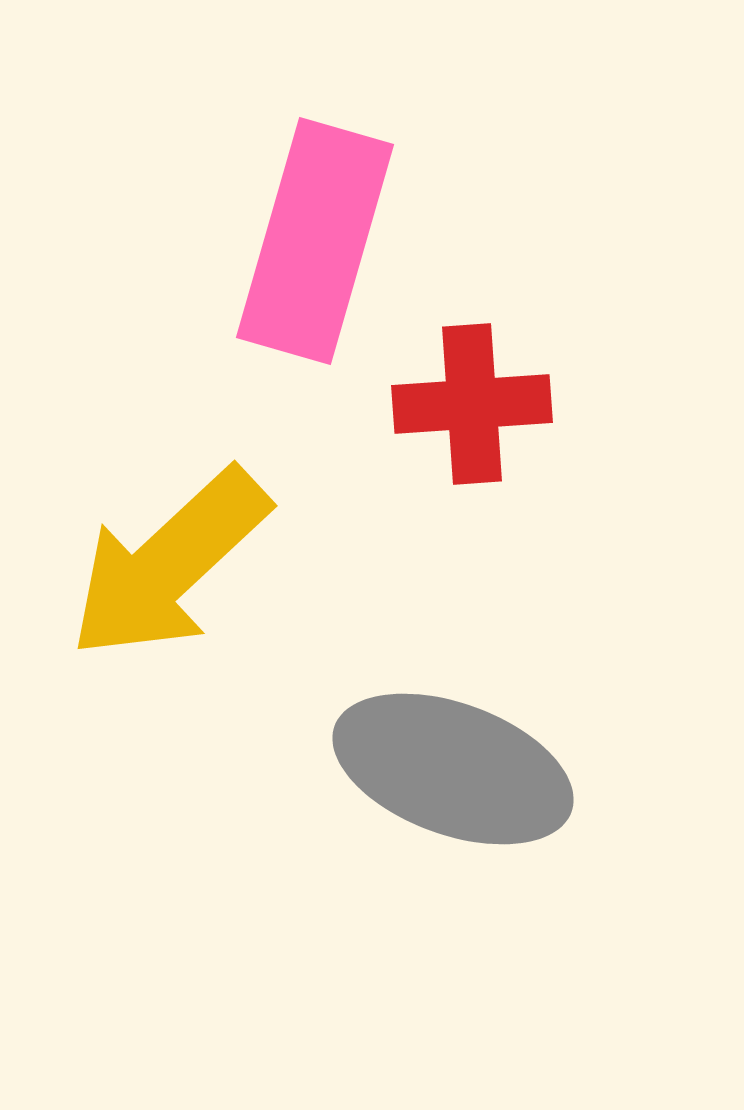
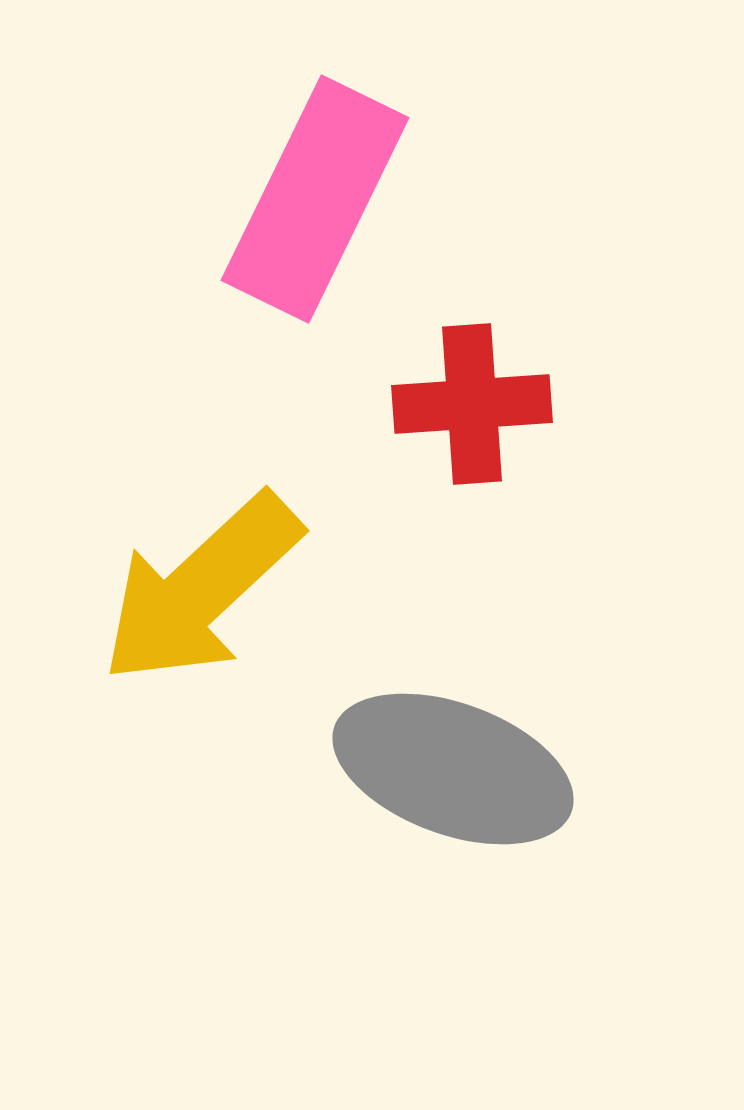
pink rectangle: moved 42 px up; rotated 10 degrees clockwise
yellow arrow: moved 32 px right, 25 px down
